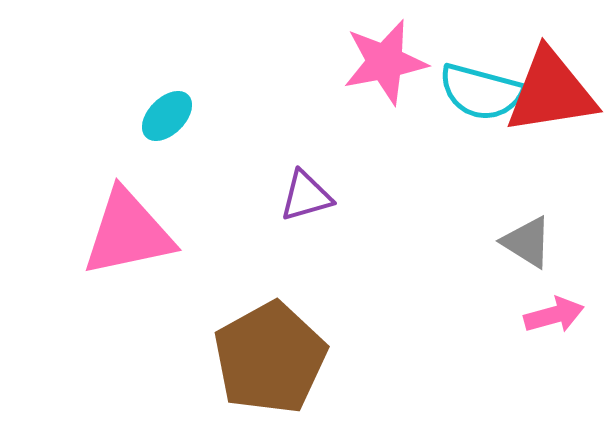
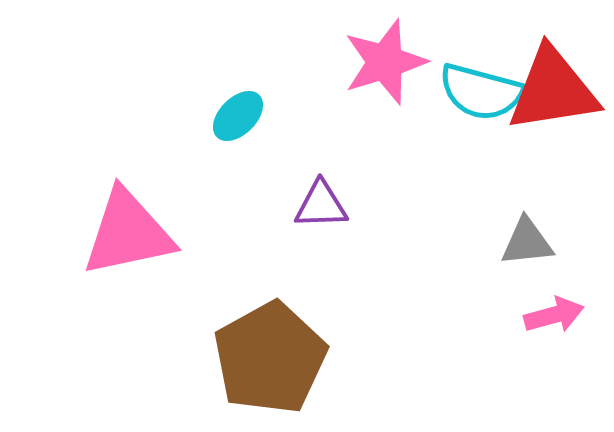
pink star: rotated 6 degrees counterclockwise
red triangle: moved 2 px right, 2 px up
cyan ellipse: moved 71 px right
purple triangle: moved 15 px right, 9 px down; rotated 14 degrees clockwise
gray triangle: rotated 38 degrees counterclockwise
